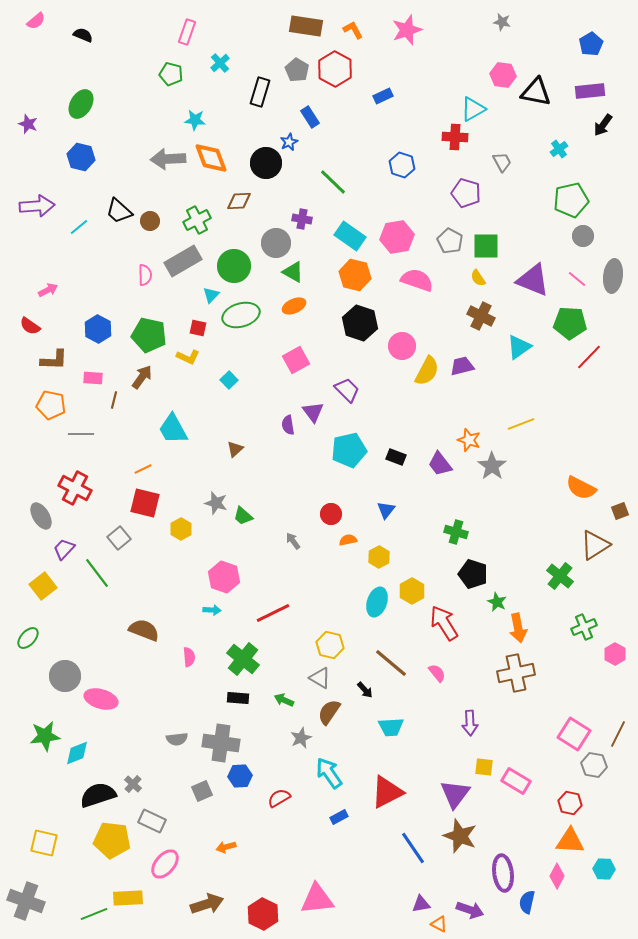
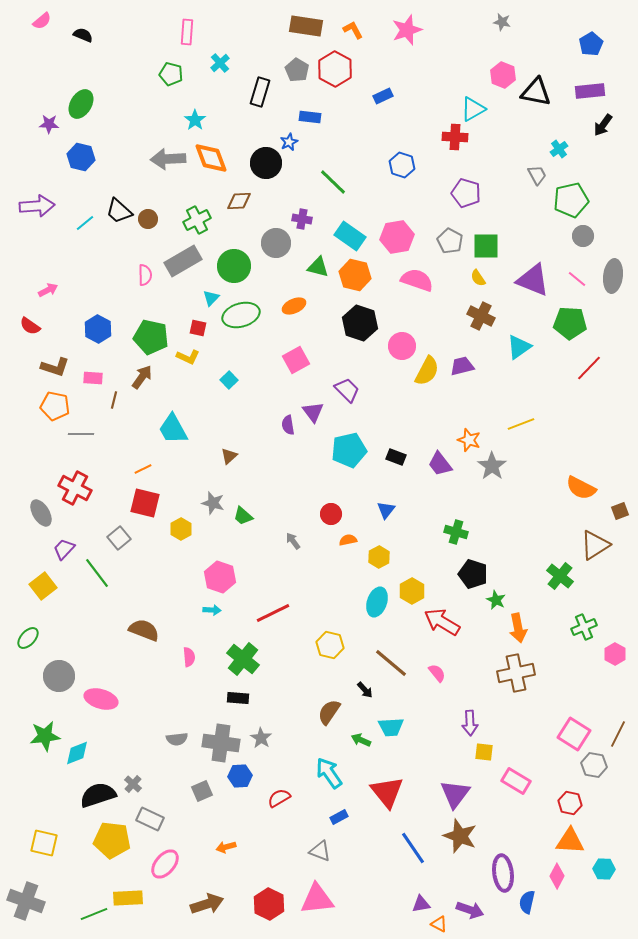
pink semicircle at (36, 21): moved 6 px right
pink rectangle at (187, 32): rotated 15 degrees counterclockwise
pink hexagon at (503, 75): rotated 15 degrees clockwise
blue rectangle at (310, 117): rotated 50 degrees counterclockwise
cyan star at (195, 120): rotated 30 degrees clockwise
purple star at (28, 124): moved 21 px right; rotated 18 degrees counterclockwise
gray trapezoid at (502, 162): moved 35 px right, 13 px down
brown circle at (150, 221): moved 2 px left, 2 px up
cyan line at (79, 227): moved 6 px right, 4 px up
green triangle at (293, 272): moved 25 px right, 5 px up; rotated 15 degrees counterclockwise
cyan triangle at (211, 295): moved 3 px down
green pentagon at (149, 335): moved 2 px right, 2 px down
red line at (589, 357): moved 11 px down
brown L-shape at (54, 360): moved 1 px right, 7 px down; rotated 16 degrees clockwise
orange pentagon at (51, 405): moved 4 px right, 1 px down
brown triangle at (235, 449): moved 6 px left, 7 px down
gray star at (216, 503): moved 3 px left
gray ellipse at (41, 516): moved 3 px up
pink hexagon at (224, 577): moved 4 px left
green star at (497, 602): moved 1 px left, 2 px up
red arrow at (444, 623): moved 2 px left, 1 px up; rotated 27 degrees counterclockwise
gray circle at (65, 676): moved 6 px left
gray triangle at (320, 678): moved 173 px down; rotated 10 degrees counterclockwise
green arrow at (284, 700): moved 77 px right, 40 px down
gray star at (301, 738): moved 40 px left; rotated 15 degrees counterclockwise
yellow square at (484, 767): moved 15 px up
red triangle at (387, 792): rotated 42 degrees counterclockwise
gray rectangle at (152, 821): moved 2 px left, 2 px up
red hexagon at (263, 914): moved 6 px right, 10 px up
